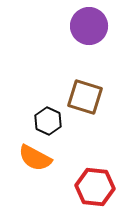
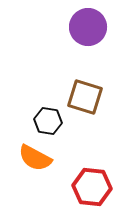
purple circle: moved 1 px left, 1 px down
black hexagon: rotated 16 degrees counterclockwise
red hexagon: moved 3 px left
